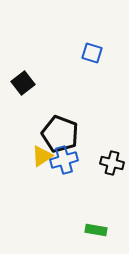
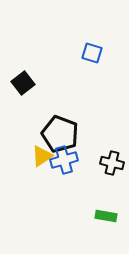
green rectangle: moved 10 px right, 14 px up
